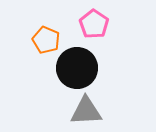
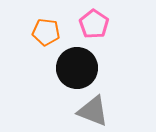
orange pentagon: moved 8 px up; rotated 16 degrees counterclockwise
gray triangle: moved 7 px right; rotated 24 degrees clockwise
